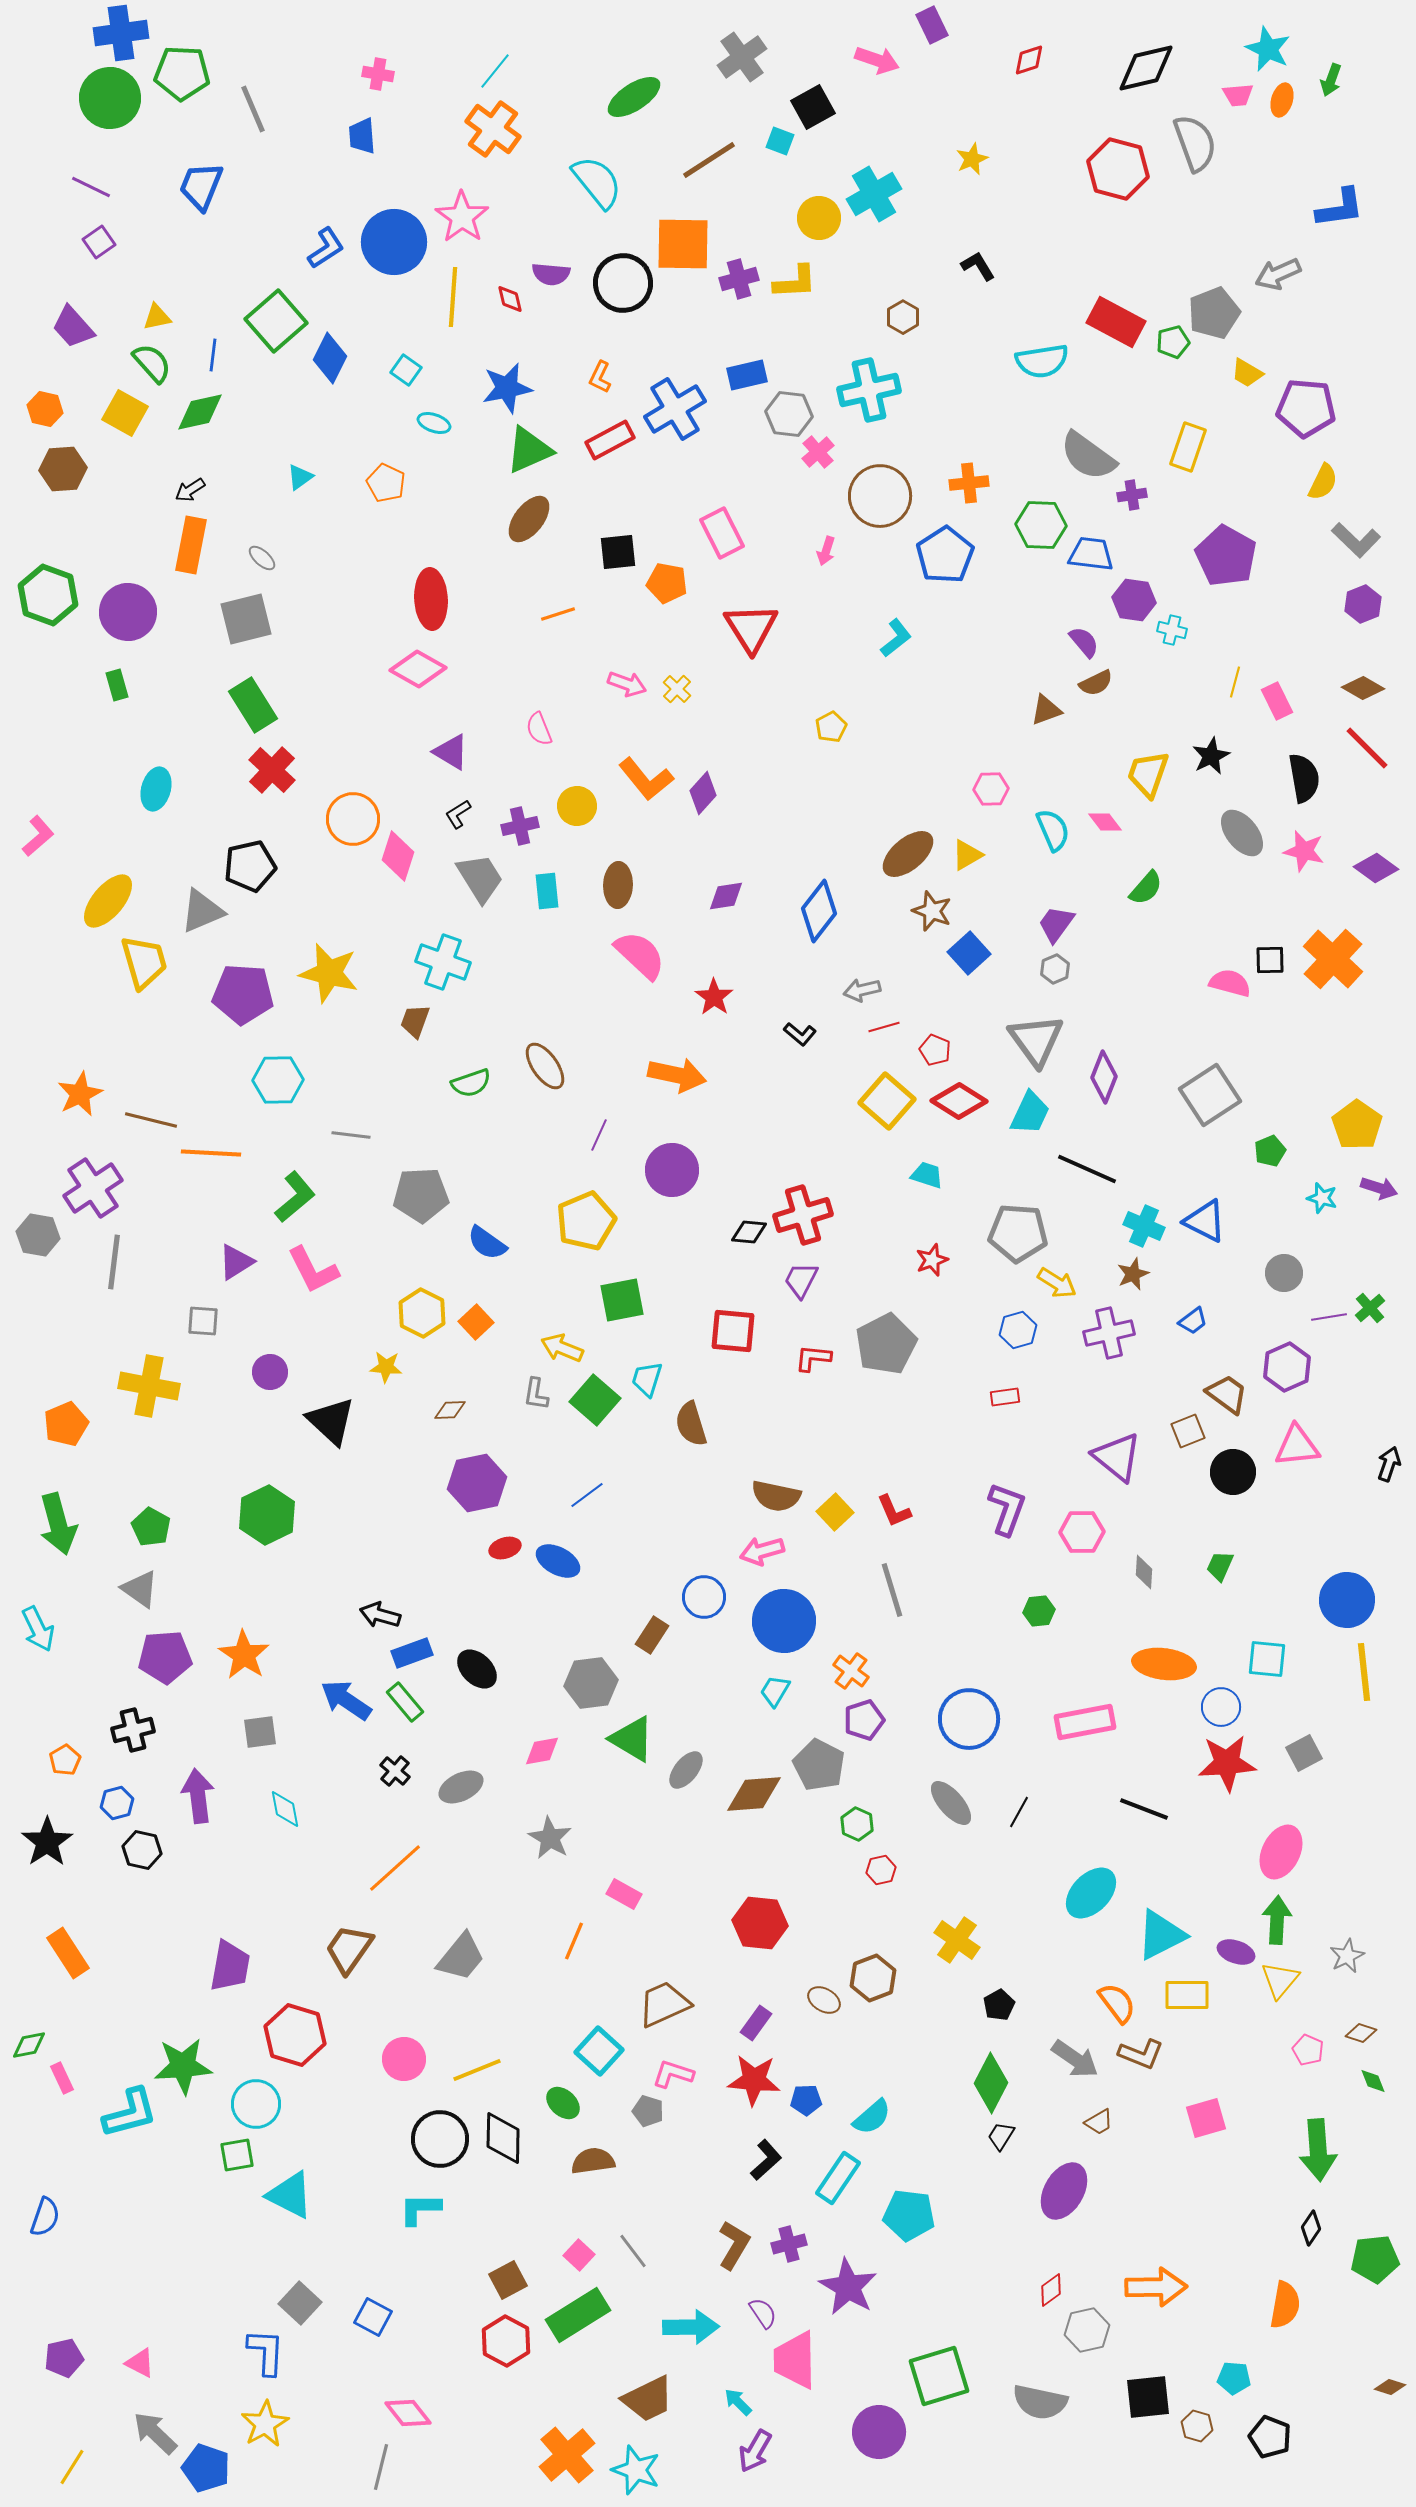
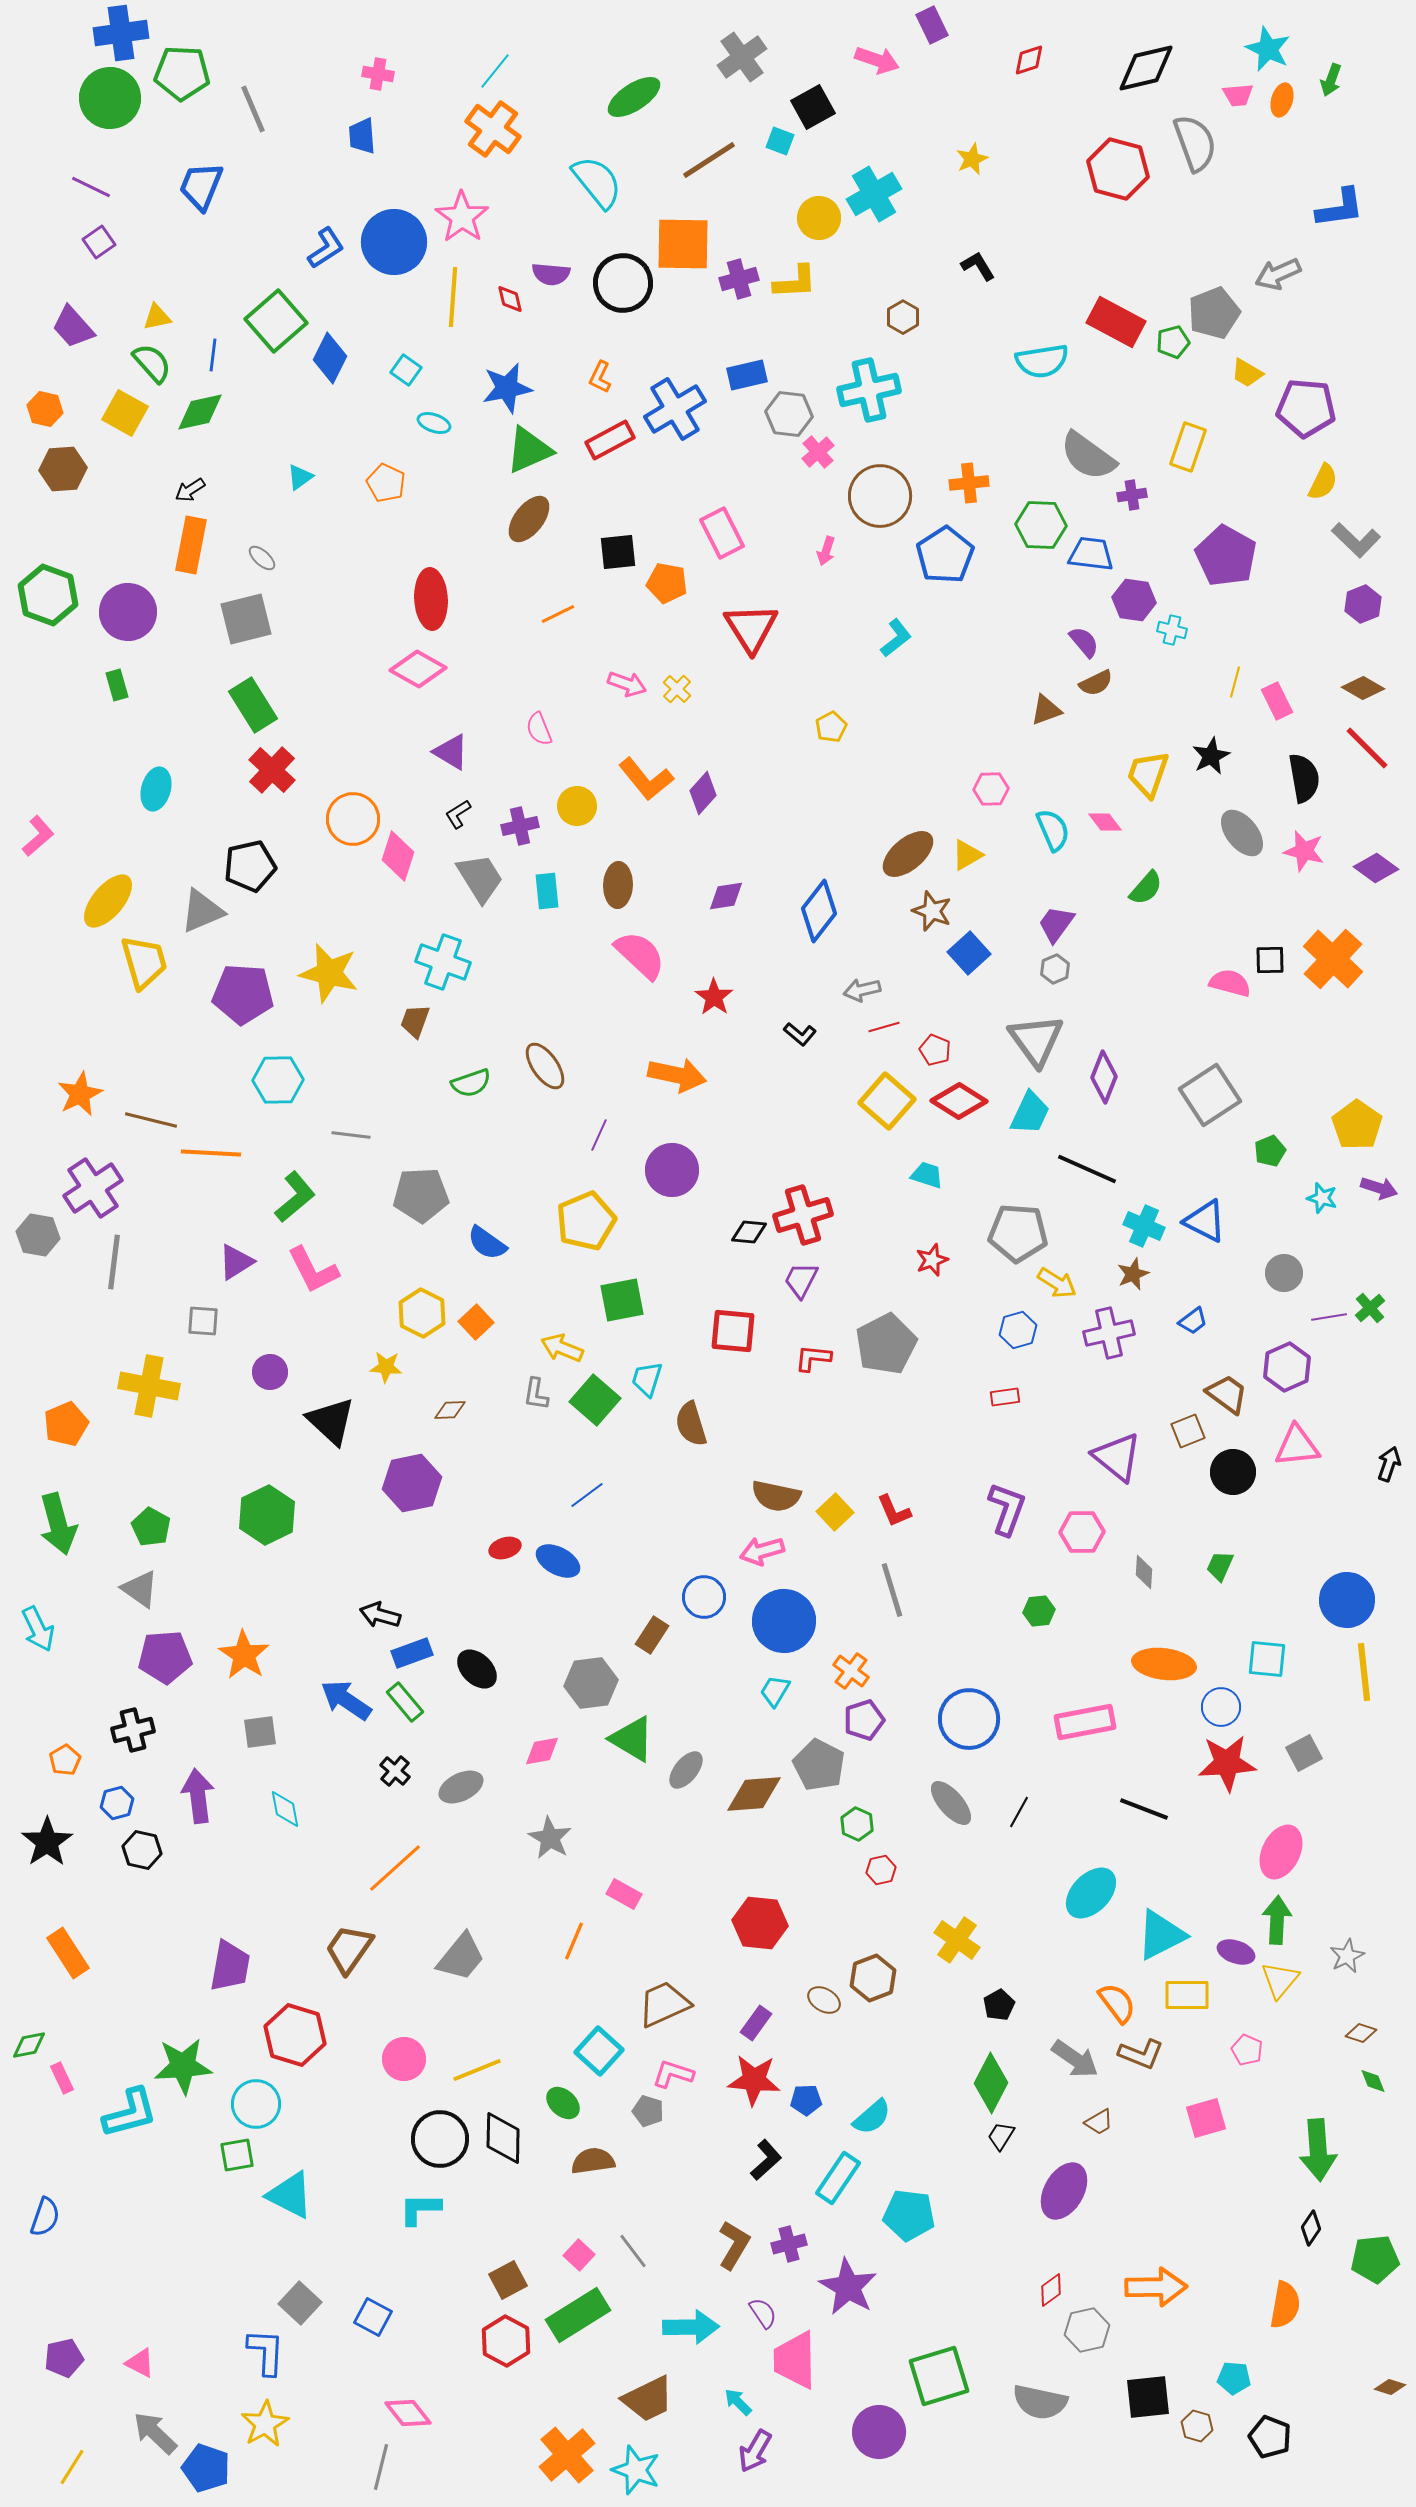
orange line at (558, 614): rotated 8 degrees counterclockwise
purple hexagon at (477, 1483): moved 65 px left
pink pentagon at (1308, 2050): moved 61 px left
